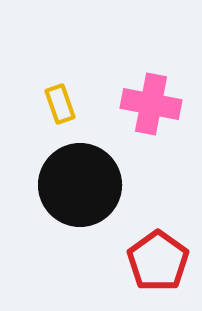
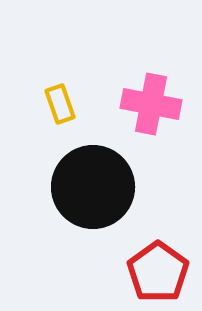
black circle: moved 13 px right, 2 px down
red pentagon: moved 11 px down
